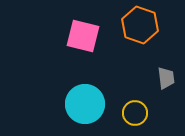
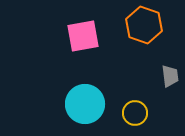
orange hexagon: moved 4 px right
pink square: rotated 24 degrees counterclockwise
gray trapezoid: moved 4 px right, 2 px up
